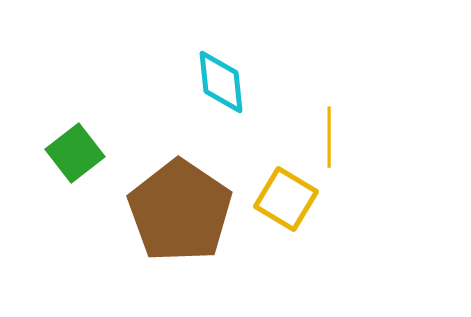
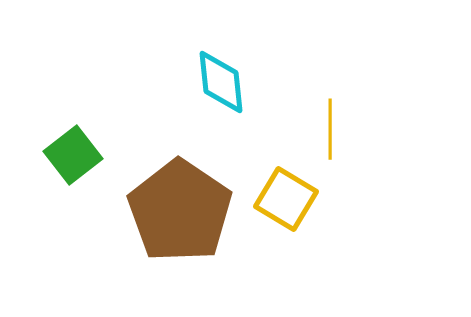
yellow line: moved 1 px right, 8 px up
green square: moved 2 px left, 2 px down
